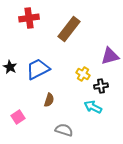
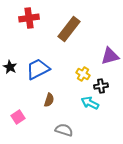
cyan arrow: moved 3 px left, 4 px up
